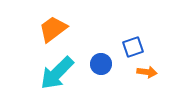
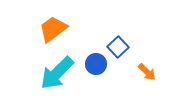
blue square: moved 15 px left; rotated 25 degrees counterclockwise
blue circle: moved 5 px left
orange arrow: rotated 36 degrees clockwise
